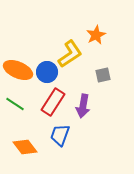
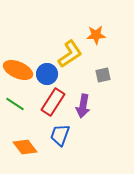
orange star: rotated 24 degrees clockwise
blue circle: moved 2 px down
